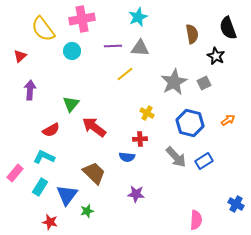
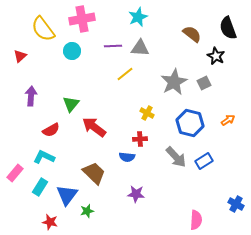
brown semicircle: rotated 42 degrees counterclockwise
purple arrow: moved 1 px right, 6 px down
